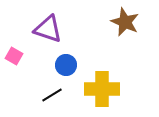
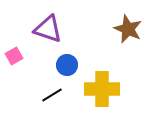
brown star: moved 3 px right, 7 px down
pink square: rotated 30 degrees clockwise
blue circle: moved 1 px right
